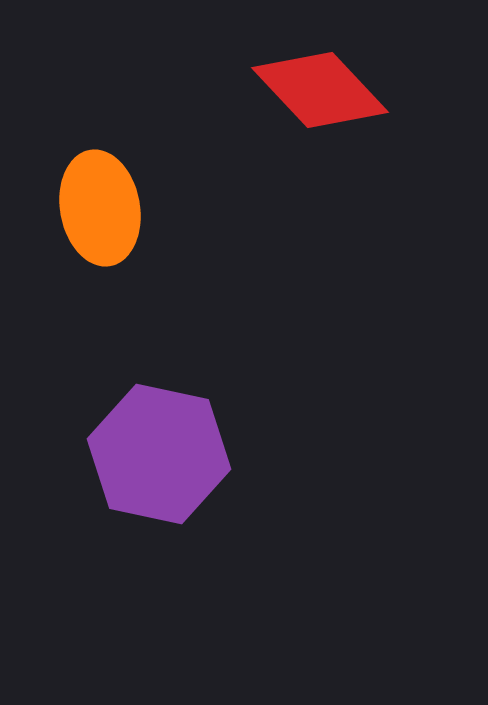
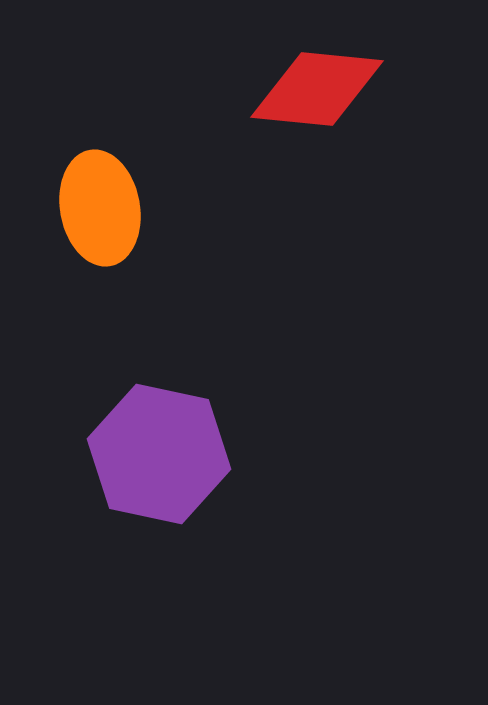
red diamond: moved 3 px left, 1 px up; rotated 41 degrees counterclockwise
